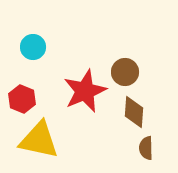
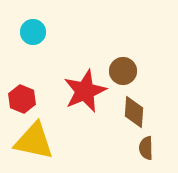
cyan circle: moved 15 px up
brown circle: moved 2 px left, 1 px up
yellow triangle: moved 5 px left, 1 px down
